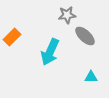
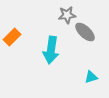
gray ellipse: moved 4 px up
cyan arrow: moved 1 px right, 2 px up; rotated 16 degrees counterclockwise
cyan triangle: rotated 16 degrees counterclockwise
